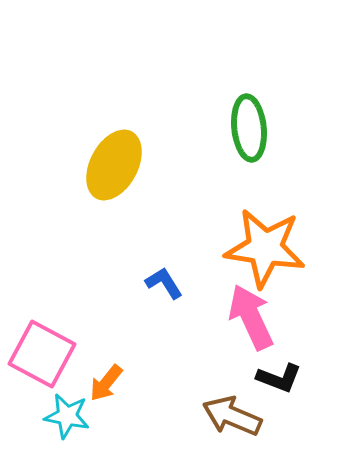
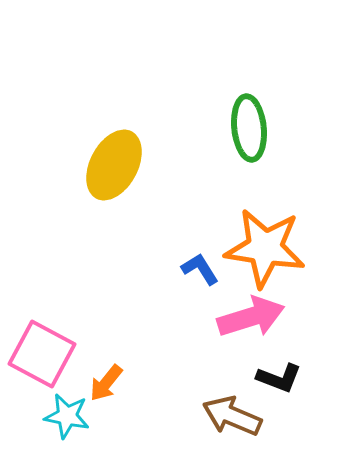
blue L-shape: moved 36 px right, 14 px up
pink arrow: rotated 98 degrees clockwise
